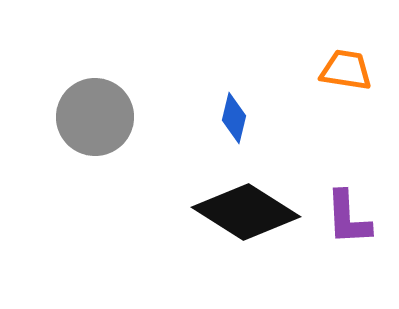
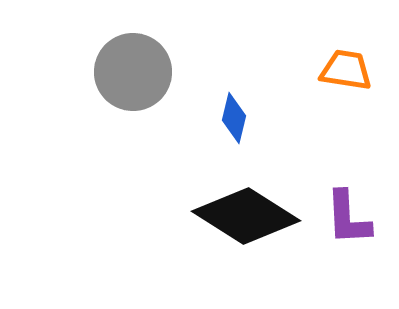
gray circle: moved 38 px right, 45 px up
black diamond: moved 4 px down
